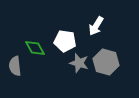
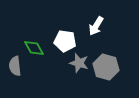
green diamond: moved 1 px left
gray hexagon: moved 5 px down
